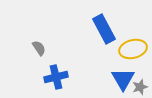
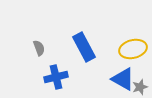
blue rectangle: moved 20 px left, 18 px down
gray semicircle: rotated 14 degrees clockwise
blue triangle: rotated 30 degrees counterclockwise
